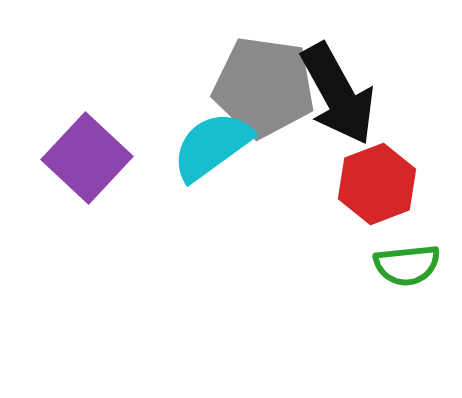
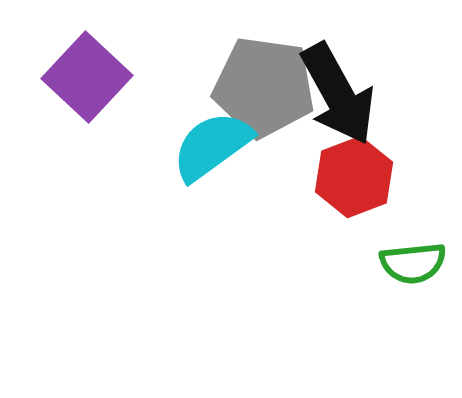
purple square: moved 81 px up
red hexagon: moved 23 px left, 7 px up
green semicircle: moved 6 px right, 2 px up
